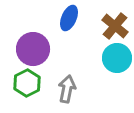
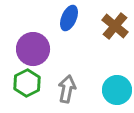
cyan circle: moved 32 px down
